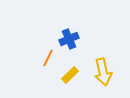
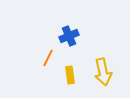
blue cross: moved 3 px up
yellow rectangle: rotated 54 degrees counterclockwise
